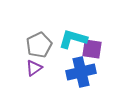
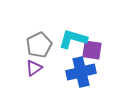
purple square: moved 1 px down
